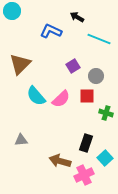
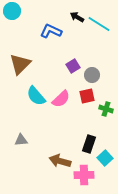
cyan line: moved 15 px up; rotated 10 degrees clockwise
gray circle: moved 4 px left, 1 px up
red square: rotated 14 degrees counterclockwise
green cross: moved 4 px up
black rectangle: moved 3 px right, 1 px down
pink cross: rotated 24 degrees clockwise
